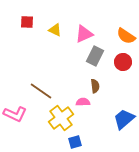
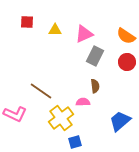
yellow triangle: rotated 24 degrees counterclockwise
red circle: moved 4 px right
blue trapezoid: moved 4 px left, 2 px down
